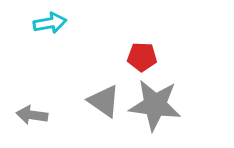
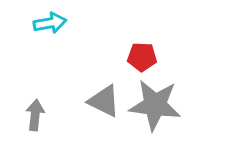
gray triangle: rotated 9 degrees counterclockwise
gray arrow: moved 3 px right; rotated 88 degrees clockwise
